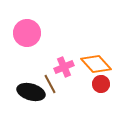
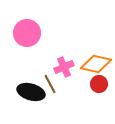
orange diamond: rotated 36 degrees counterclockwise
red circle: moved 2 px left
